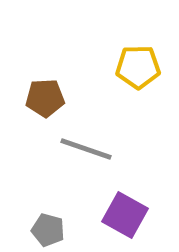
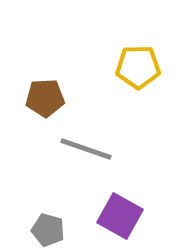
purple square: moved 5 px left, 1 px down
